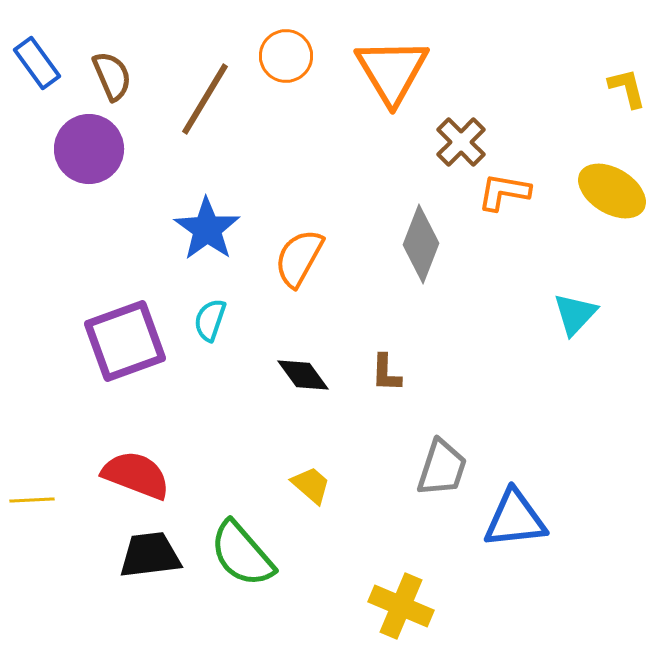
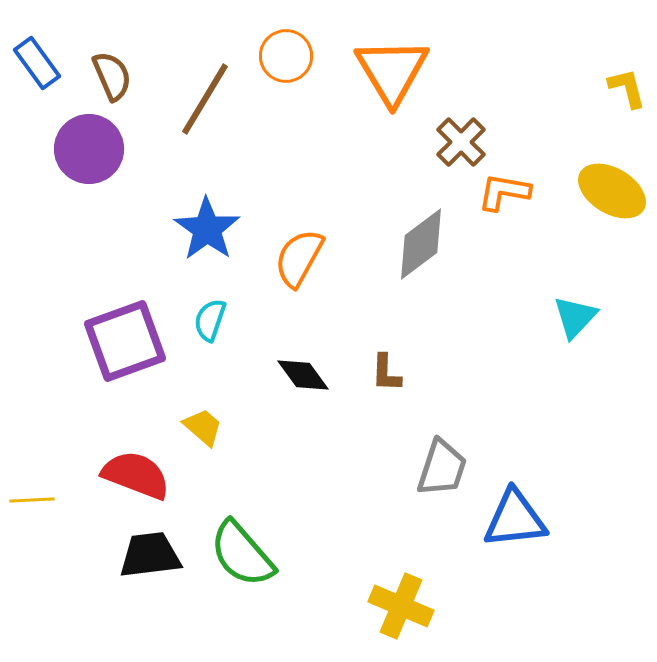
gray diamond: rotated 32 degrees clockwise
cyan triangle: moved 3 px down
yellow trapezoid: moved 108 px left, 58 px up
